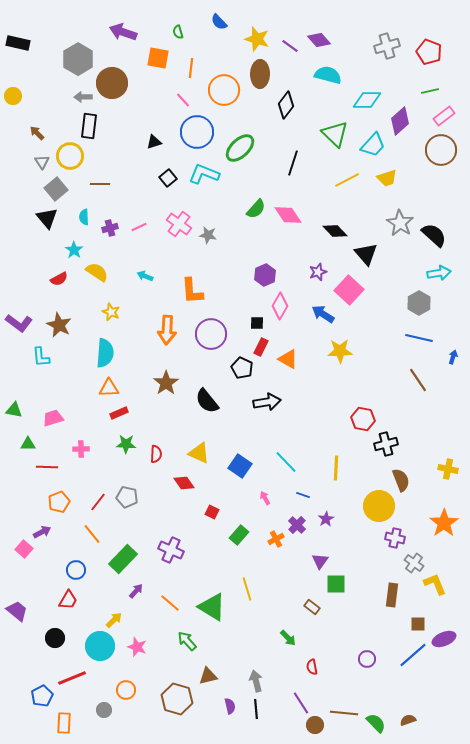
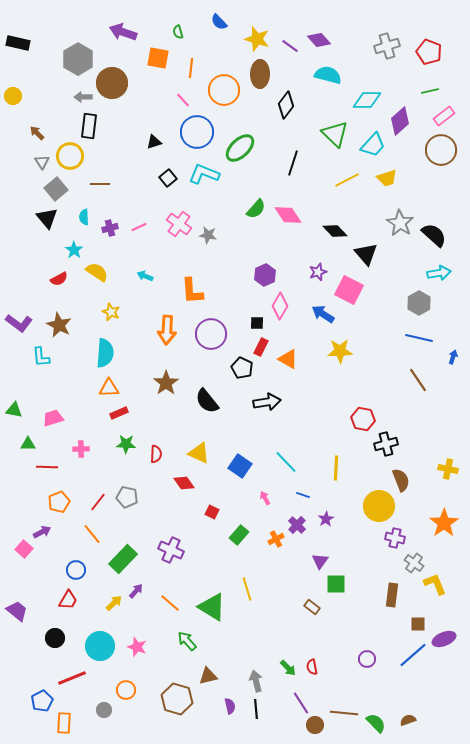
pink square at (349, 290): rotated 16 degrees counterclockwise
yellow arrow at (114, 620): moved 17 px up
green arrow at (288, 638): moved 30 px down
blue pentagon at (42, 696): moved 5 px down
